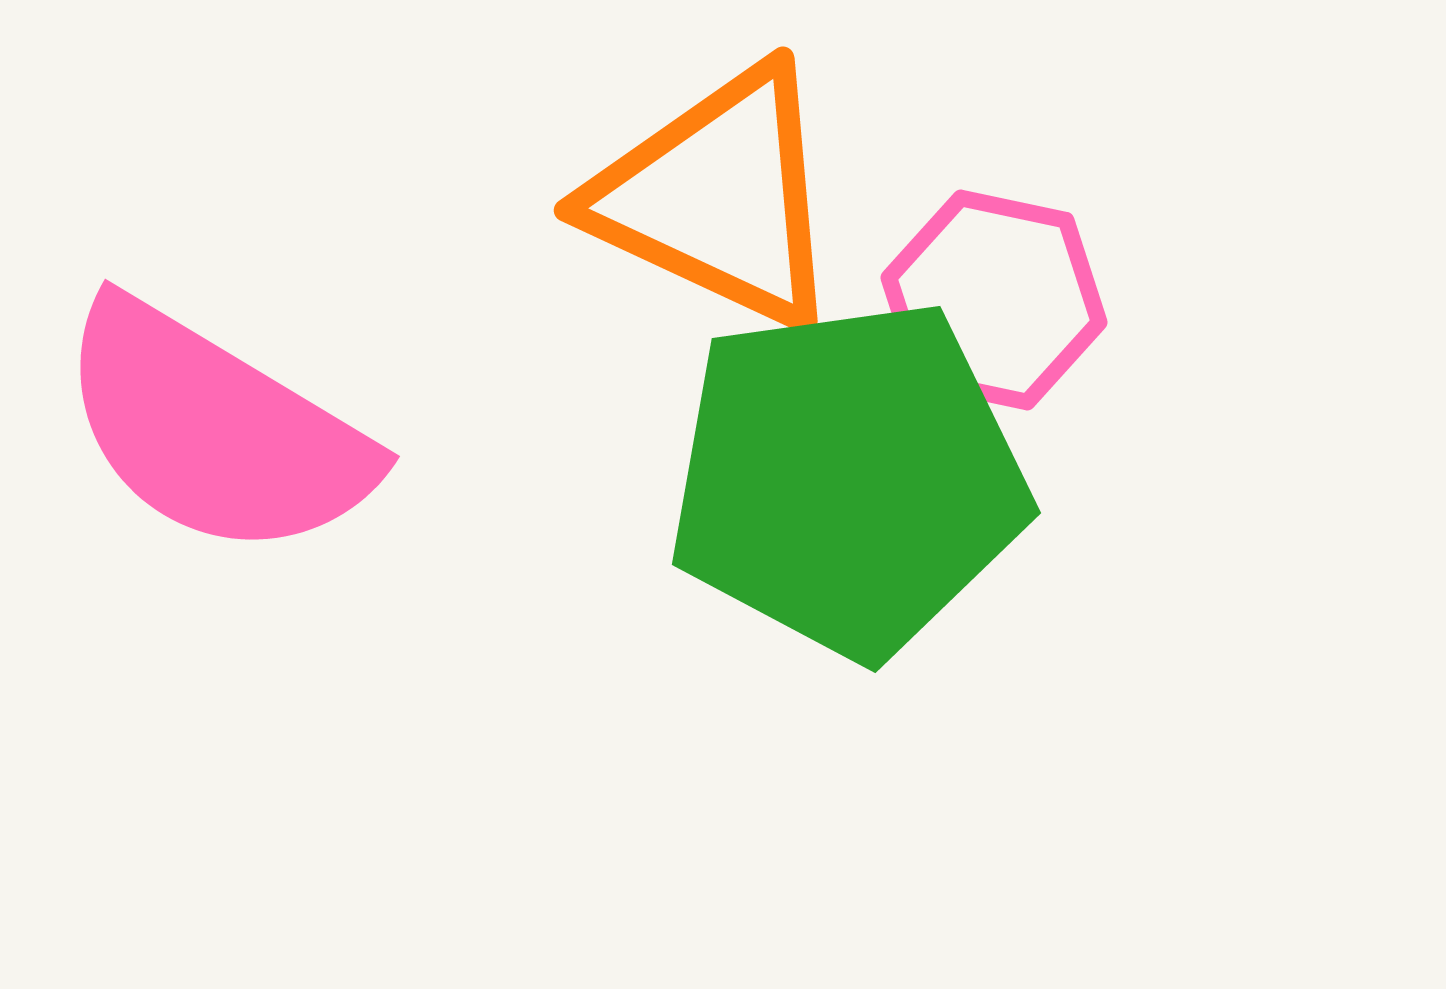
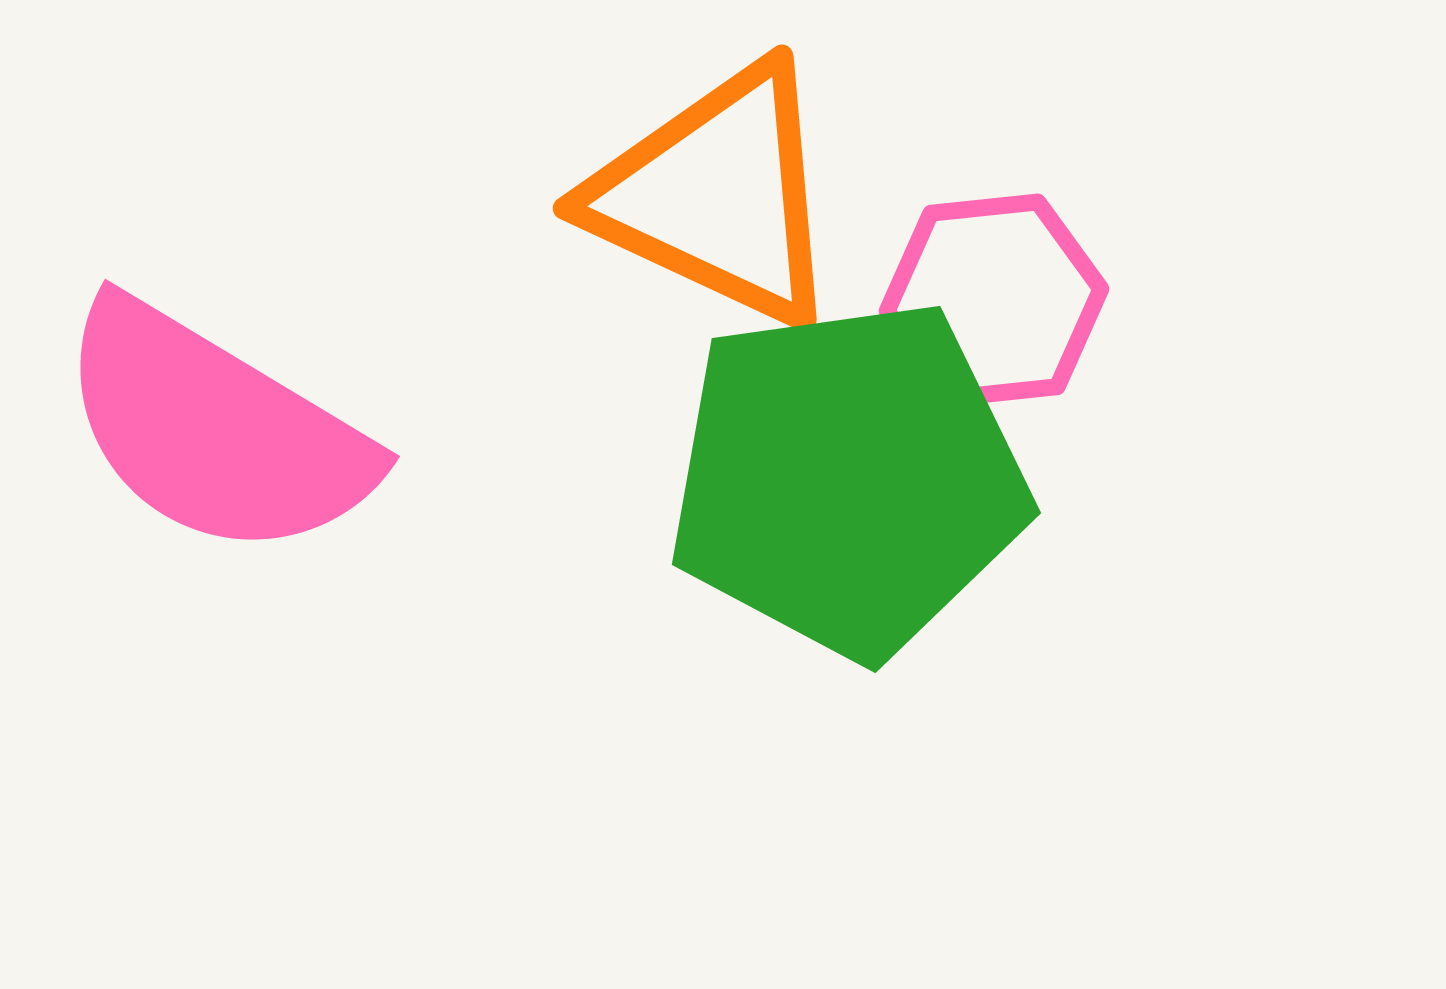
orange triangle: moved 1 px left, 2 px up
pink hexagon: rotated 18 degrees counterclockwise
